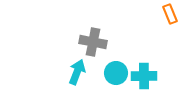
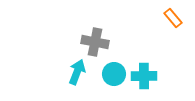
orange rectangle: moved 3 px right, 4 px down; rotated 18 degrees counterclockwise
gray cross: moved 2 px right
cyan circle: moved 2 px left, 1 px down
